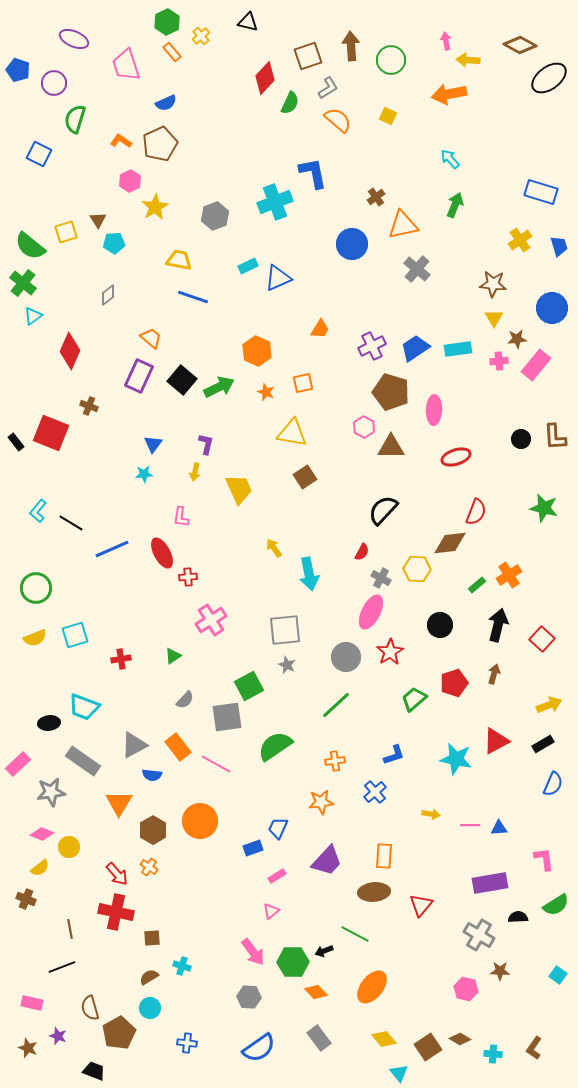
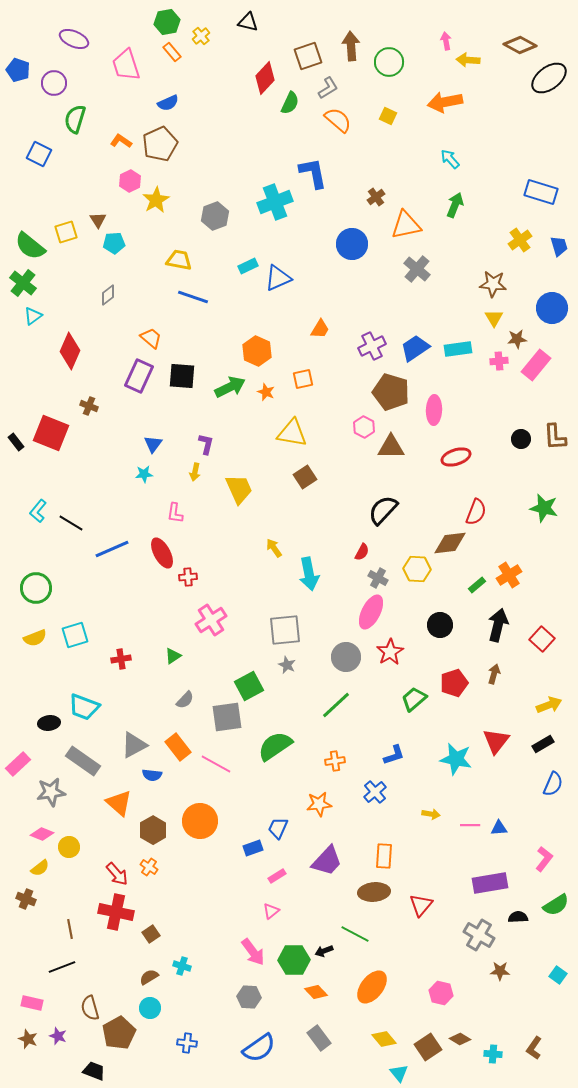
green hexagon at (167, 22): rotated 15 degrees clockwise
green circle at (391, 60): moved 2 px left, 2 px down
orange arrow at (449, 94): moved 4 px left, 8 px down
blue semicircle at (166, 103): moved 2 px right
yellow star at (155, 207): moved 1 px right, 7 px up
orange triangle at (403, 225): moved 3 px right
black square at (182, 380): moved 4 px up; rotated 36 degrees counterclockwise
orange square at (303, 383): moved 4 px up
green arrow at (219, 387): moved 11 px right
pink L-shape at (181, 517): moved 6 px left, 4 px up
gray cross at (381, 578): moved 3 px left
red triangle at (496, 741): rotated 24 degrees counterclockwise
orange star at (321, 802): moved 2 px left, 2 px down
orange triangle at (119, 803): rotated 20 degrees counterclockwise
pink L-shape at (544, 859): rotated 45 degrees clockwise
brown square at (152, 938): moved 1 px left, 4 px up; rotated 30 degrees counterclockwise
green hexagon at (293, 962): moved 1 px right, 2 px up
pink hexagon at (466, 989): moved 25 px left, 4 px down
brown star at (28, 1048): moved 9 px up
